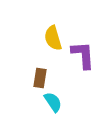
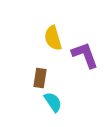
purple L-shape: moved 2 px right; rotated 16 degrees counterclockwise
